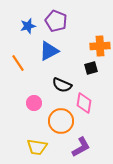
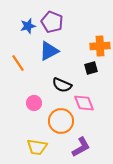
purple pentagon: moved 4 px left, 1 px down
pink diamond: rotated 30 degrees counterclockwise
